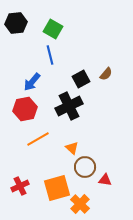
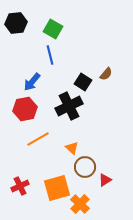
black square: moved 2 px right, 3 px down; rotated 30 degrees counterclockwise
red triangle: rotated 40 degrees counterclockwise
